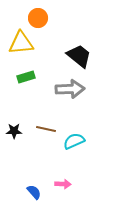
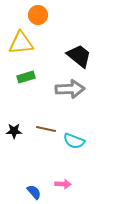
orange circle: moved 3 px up
cyan semicircle: rotated 135 degrees counterclockwise
